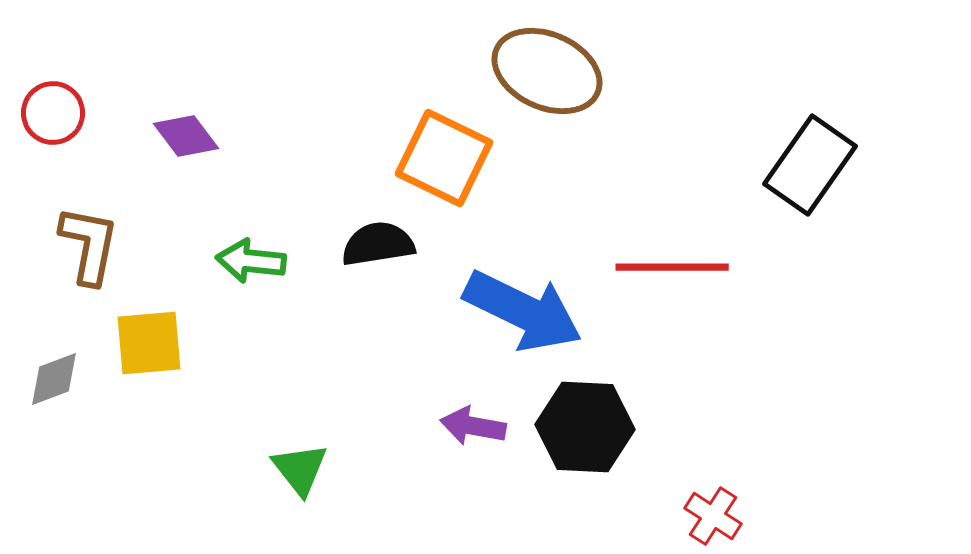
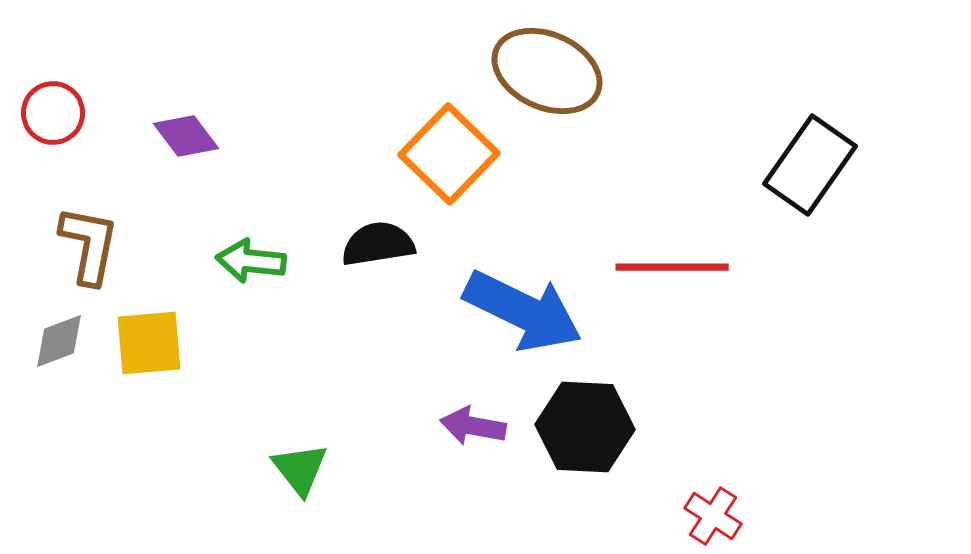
orange square: moved 5 px right, 4 px up; rotated 18 degrees clockwise
gray diamond: moved 5 px right, 38 px up
